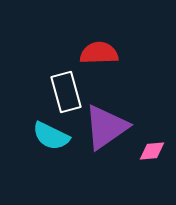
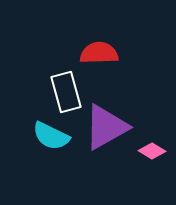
purple triangle: rotated 6 degrees clockwise
pink diamond: rotated 36 degrees clockwise
